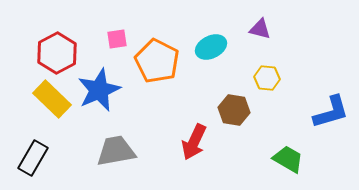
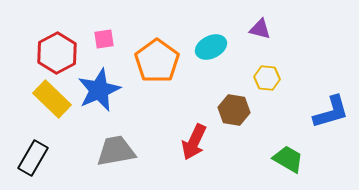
pink square: moved 13 px left
orange pentagon: rotated 9 degrees clockwise
